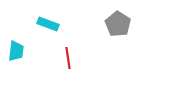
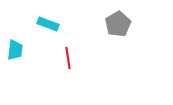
gray pentagon: rotated 10 degrees clockwise
cyan trapezoid: moved 1 px left, 1 px up
